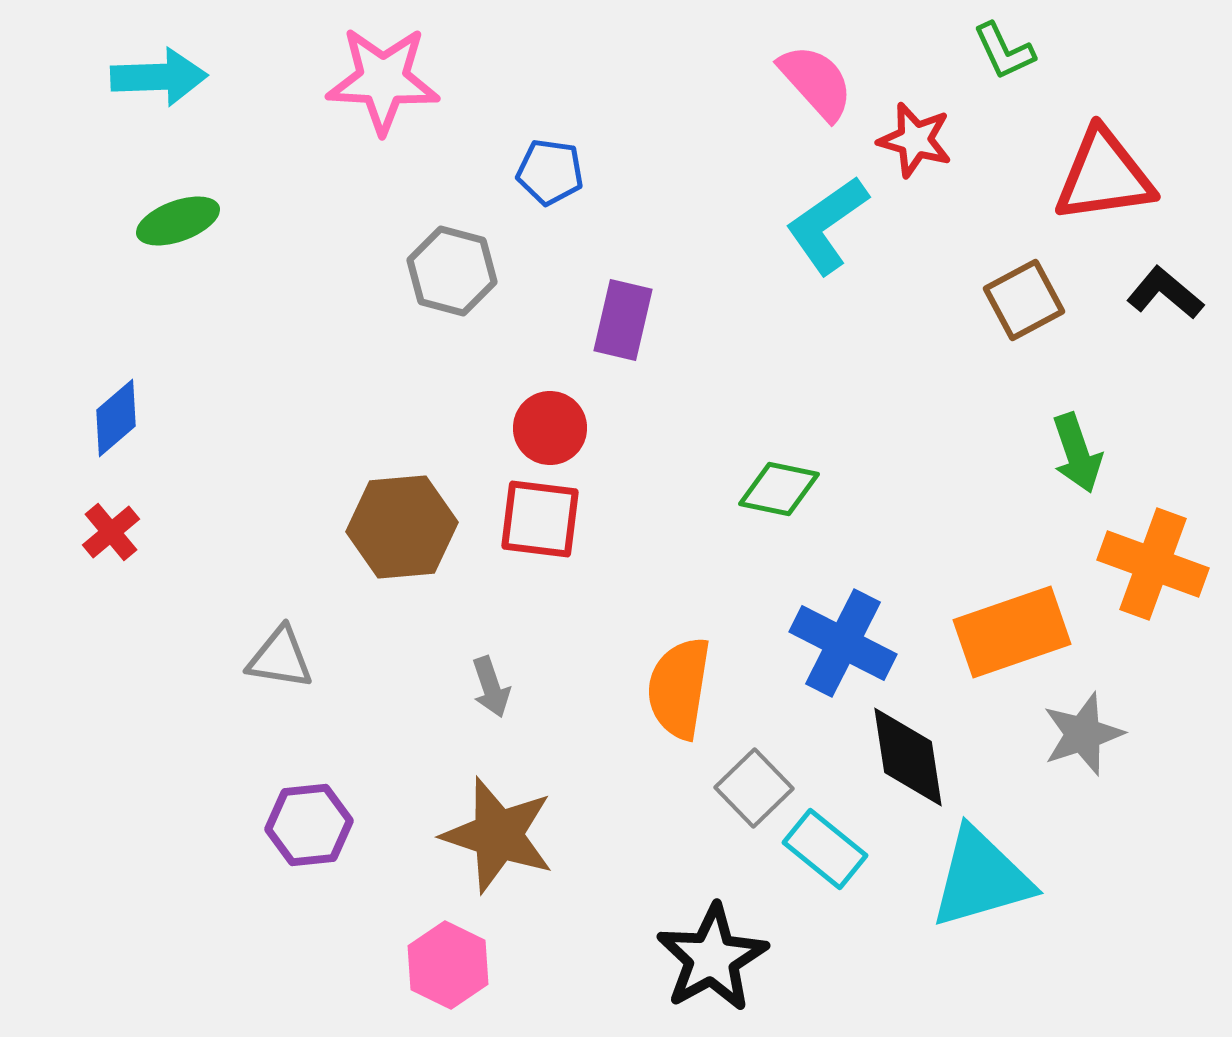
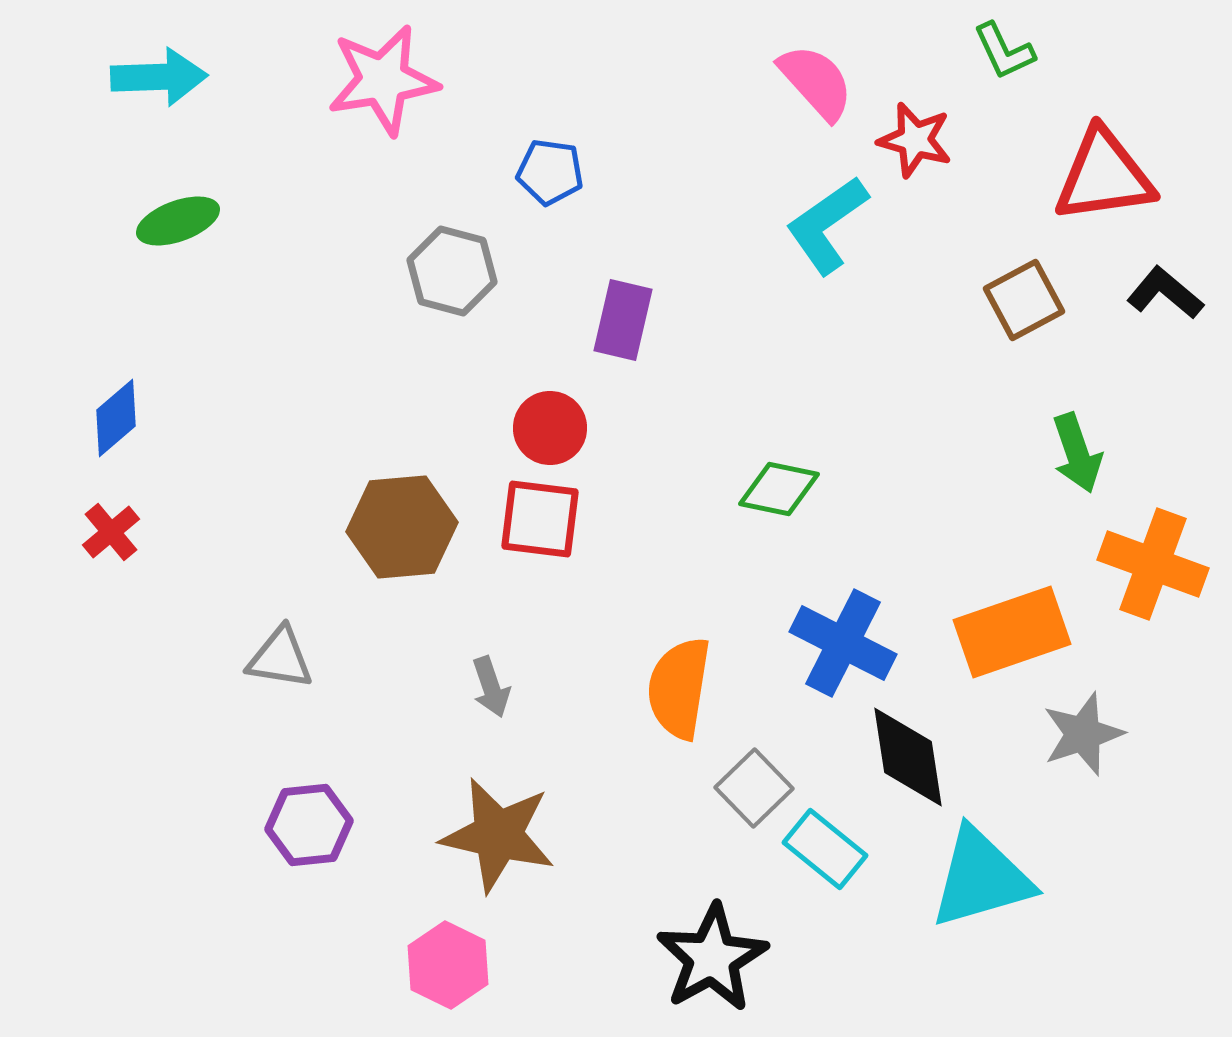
pink star: rotated 12 degrees counterclockwise
brown star: rotated 5 degrees counterclockwise
